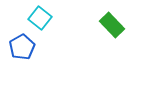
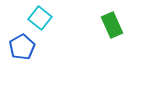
green rectangle: rotated 20 degrees clockwise
